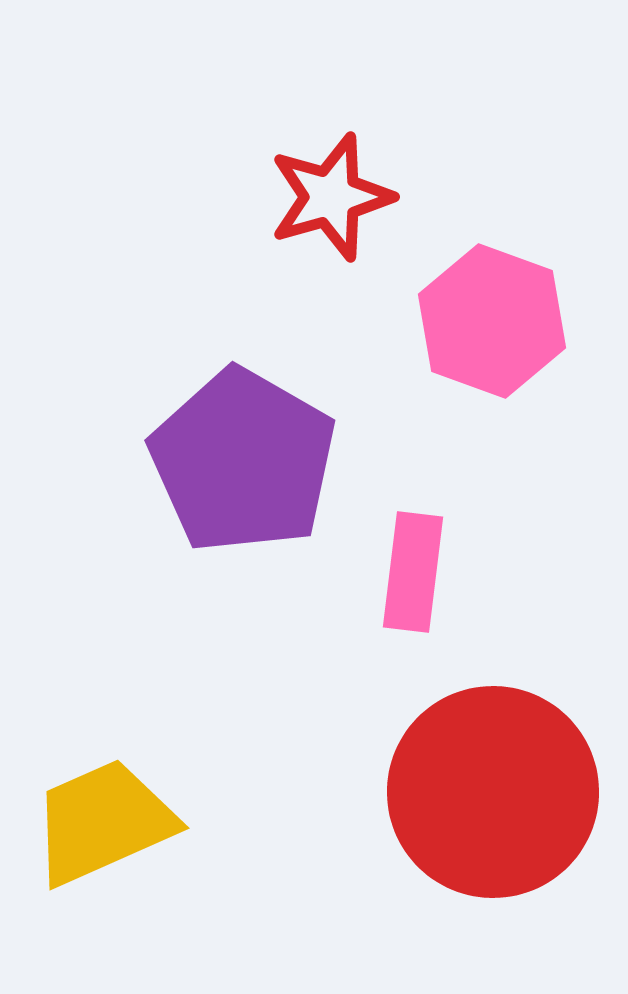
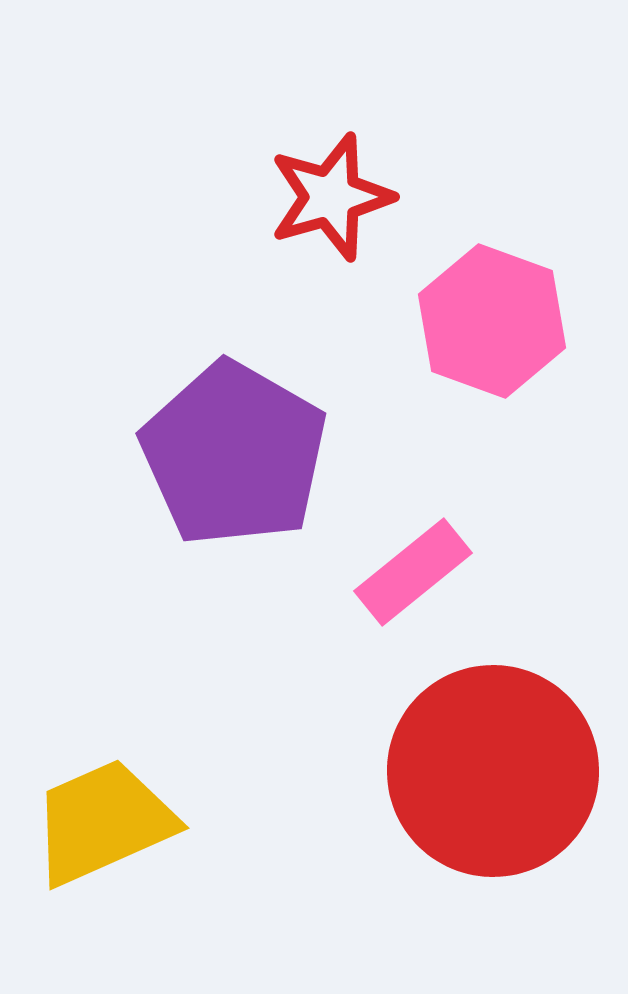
purple pentagon: moved 9 px left, 7 px up
pink rectangle: rotated 44 degrees clockwise
red circle: moved 21 px up
